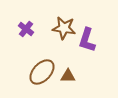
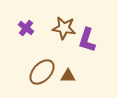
purple cross: moved 1 px up
